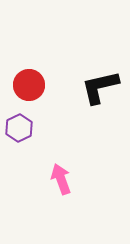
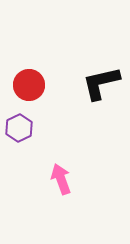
black L-shape: moved 1 px right, 4 px up
